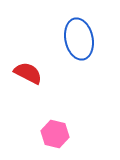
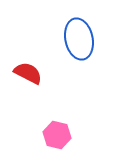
pink hexagon: moved 2 px right, 1 px down
